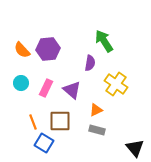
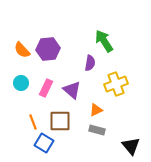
yellow cross: rotated 35 degrees clockwise
black triangle: moved 4 px left, 2 px up
